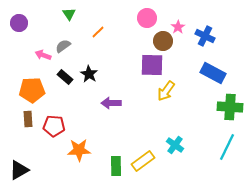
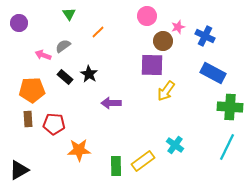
pink circle: moved 2 px up
pink star: rotated 16 degrees clockwise
red pentagon: moved 2 px up
